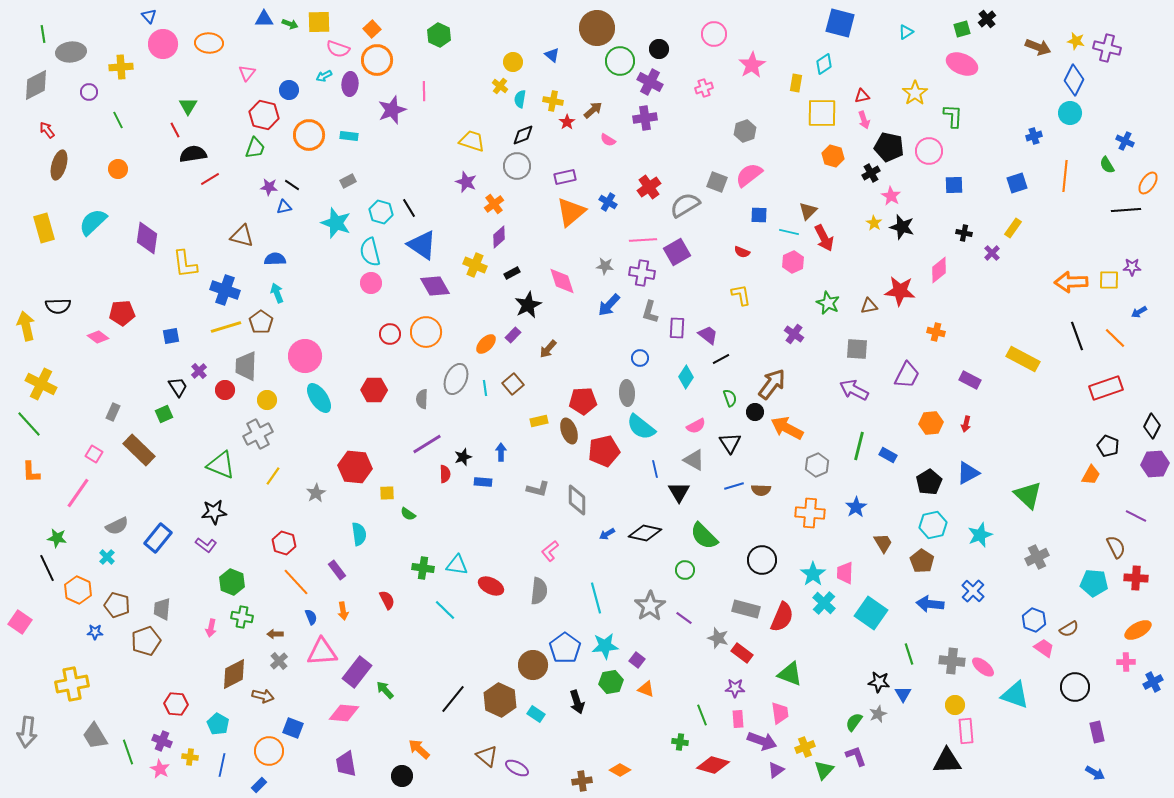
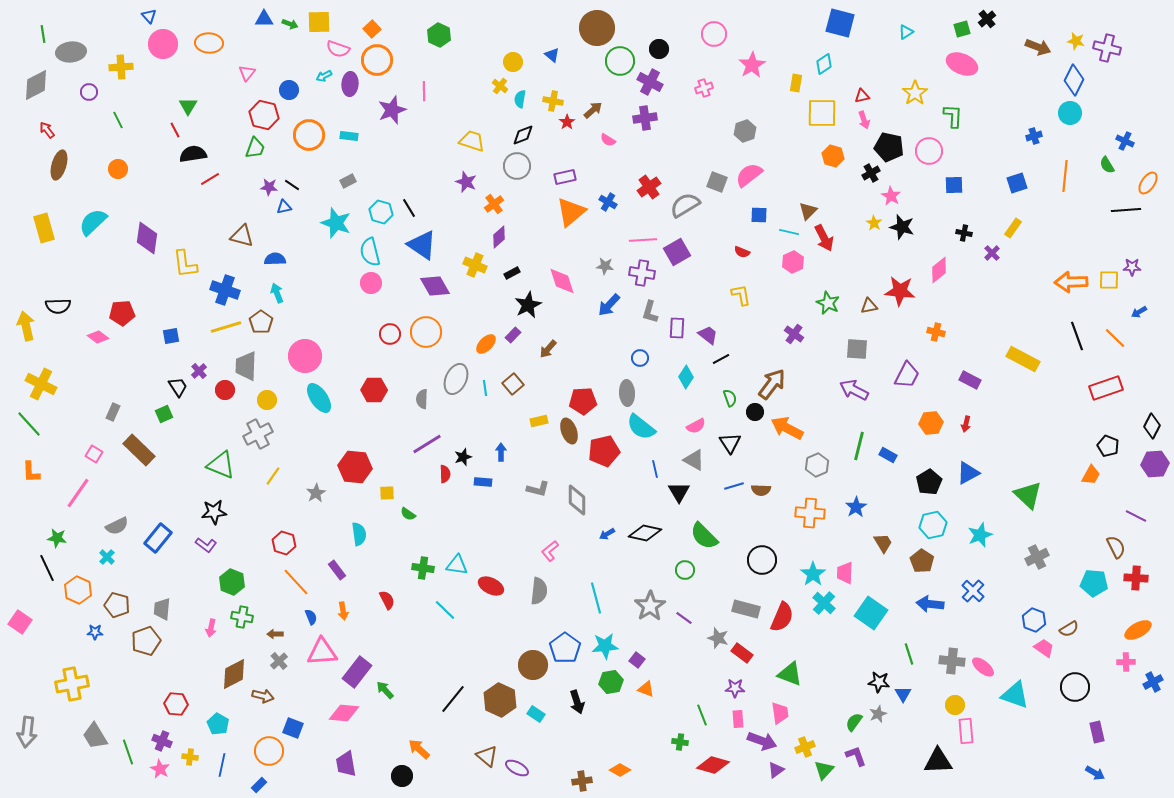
black triangle at (947, 761): moved 9 px left
